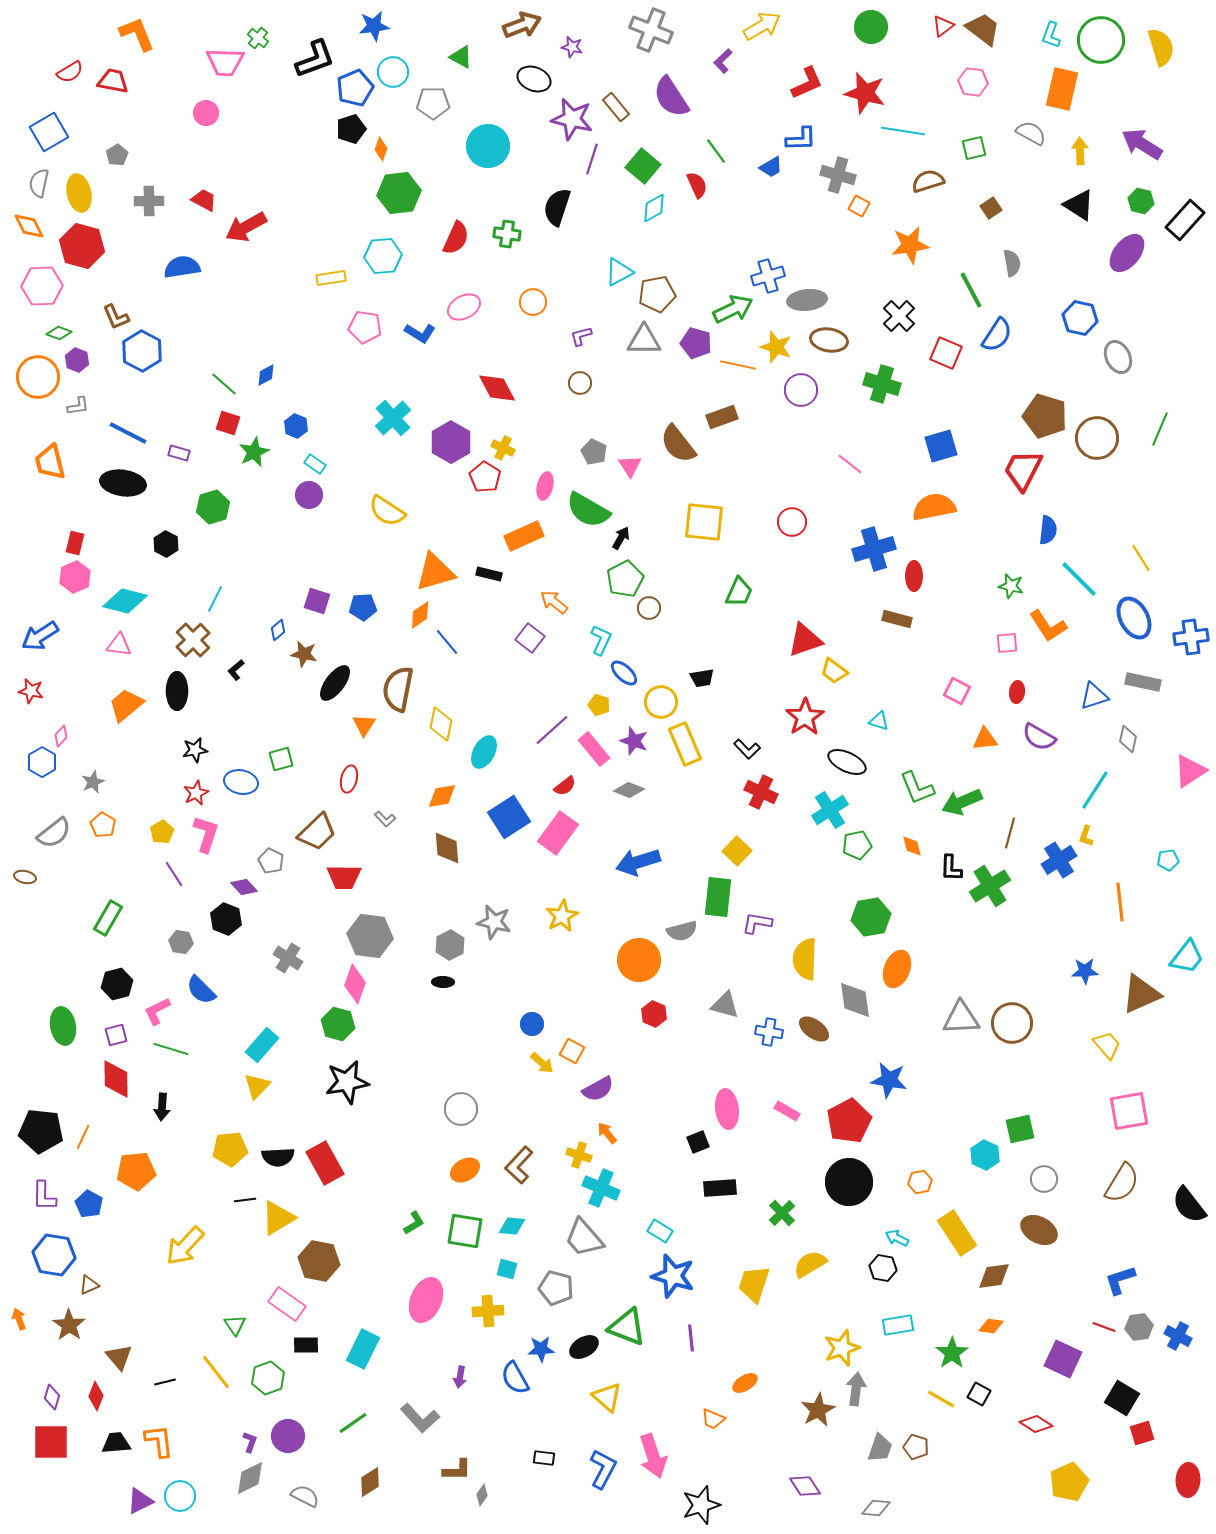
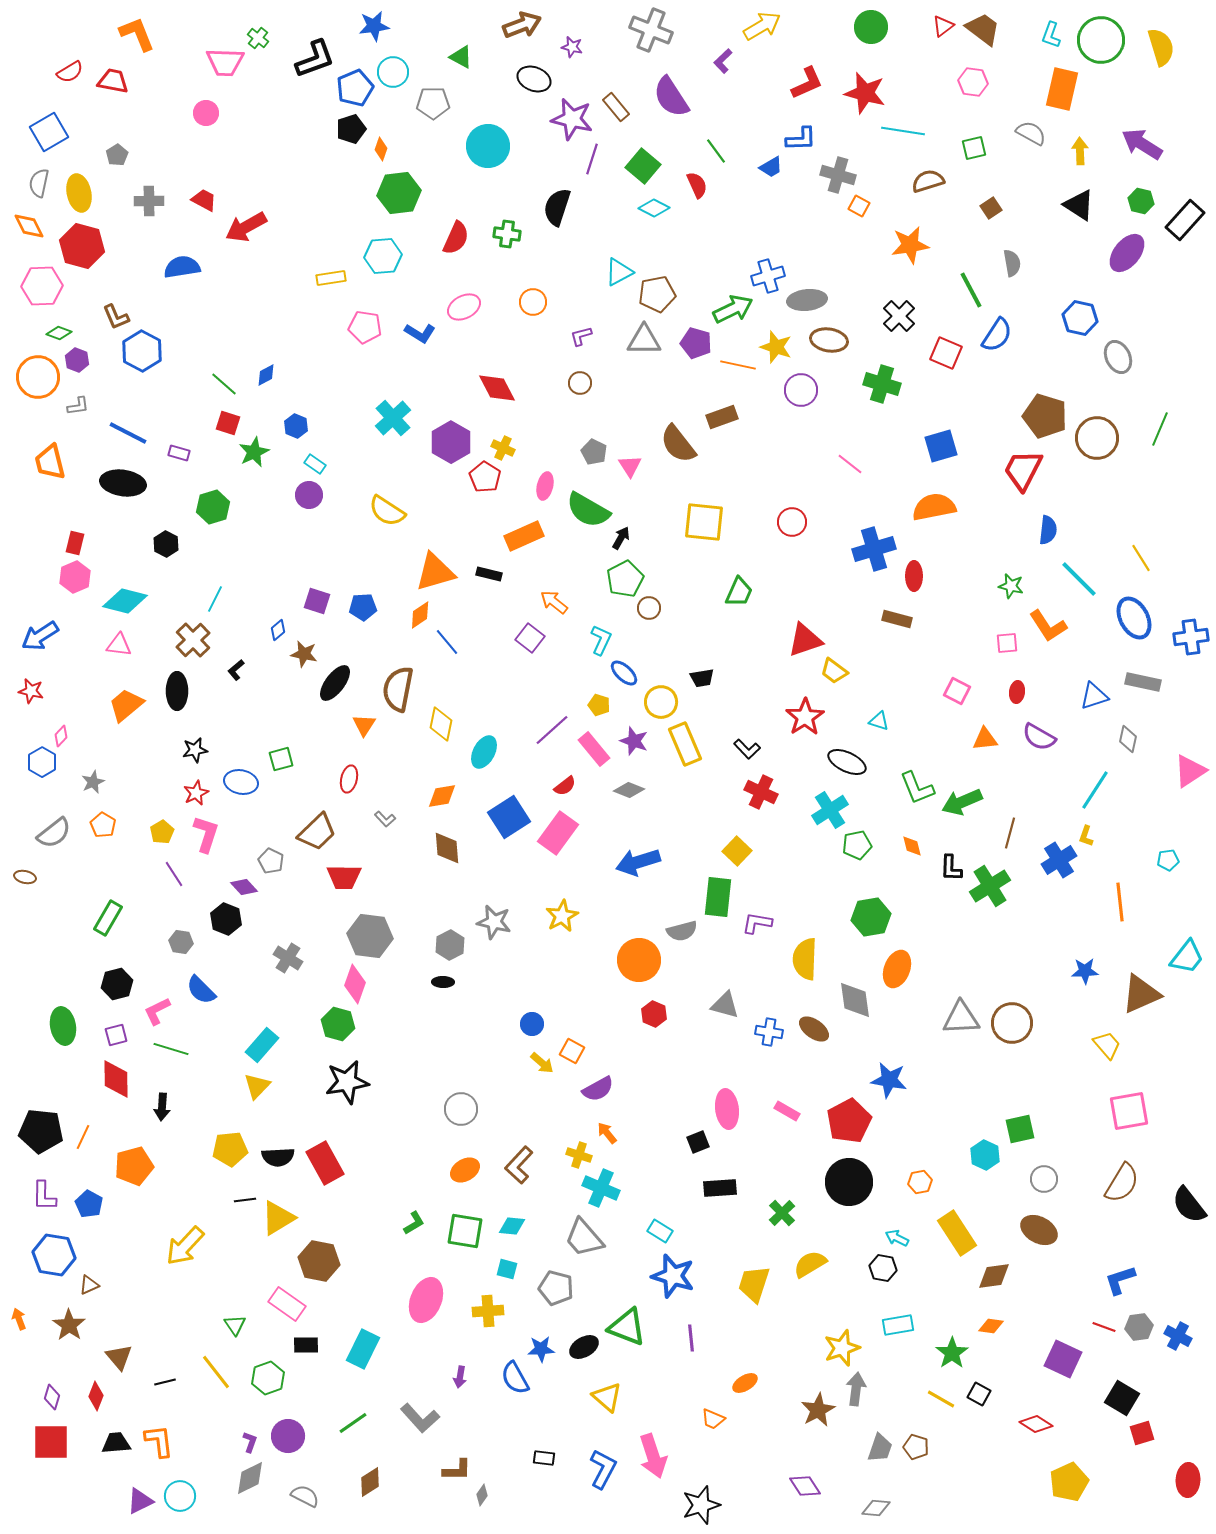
cyan diamond at (654, 208): rotated 56 degrees clockwise
orange pentagon at (136, 1171): moved 2 px left, 5 px up; rotated 9 degrees counterclockwise
